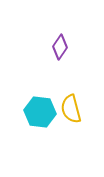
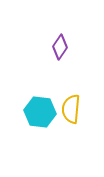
yellow semicircle: rotated 20 degrees clockwise
